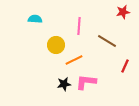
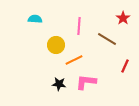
red star: moved 6 px down; rotated 24 degrees counterclockwise
brown line: moved 2 px up
black star: moved 5 px left; rotated 16 degrees clockwise
